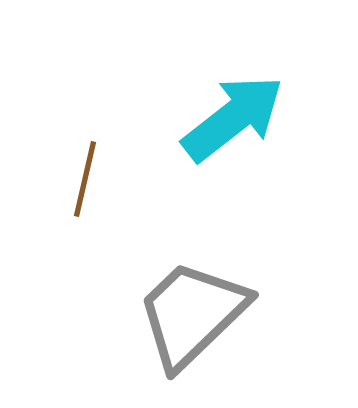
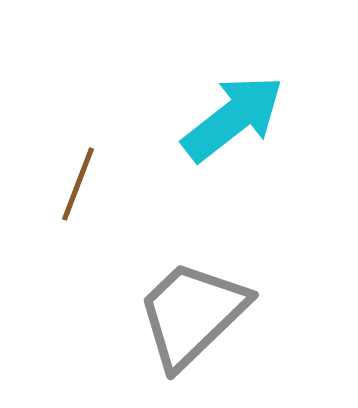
brown line: moved 7 px left, 5 px down; rotated 8 degrees clockwise
